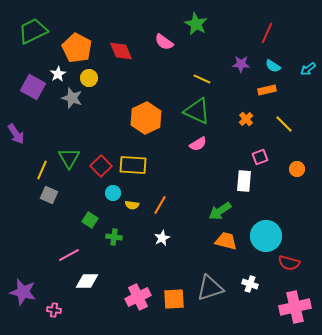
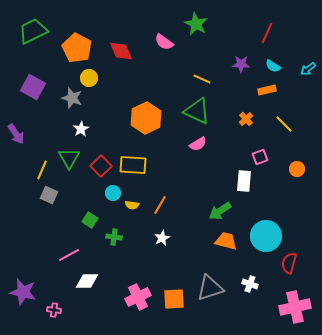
white star at (58, 74): moved 23 px right, 55 px down
red semicircle at (289, 263): rotated 90 degrees clockwise
